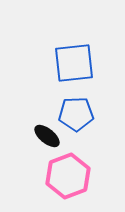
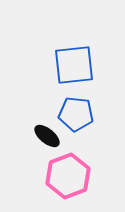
blue square: moved 2 px down
blue pentagon: rotated 8 degrees clockwise
